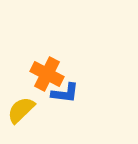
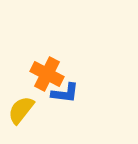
yellow semicircle: rotated 8 degrees counterclockwise
